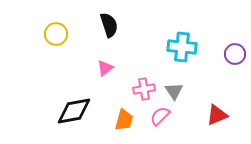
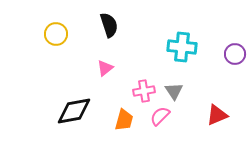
pink cross: moved 2 px down
